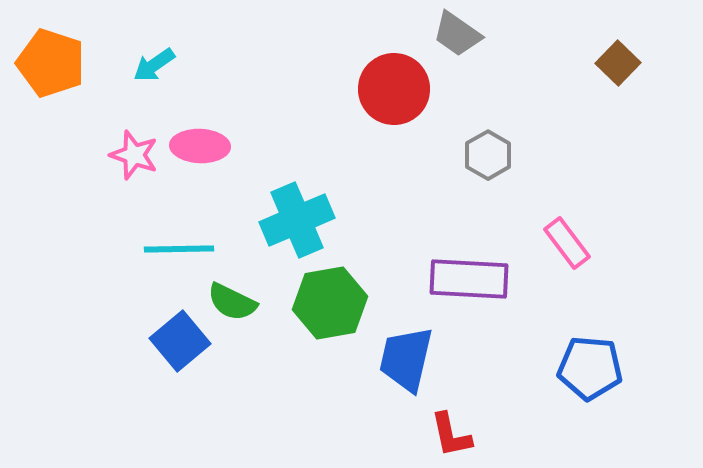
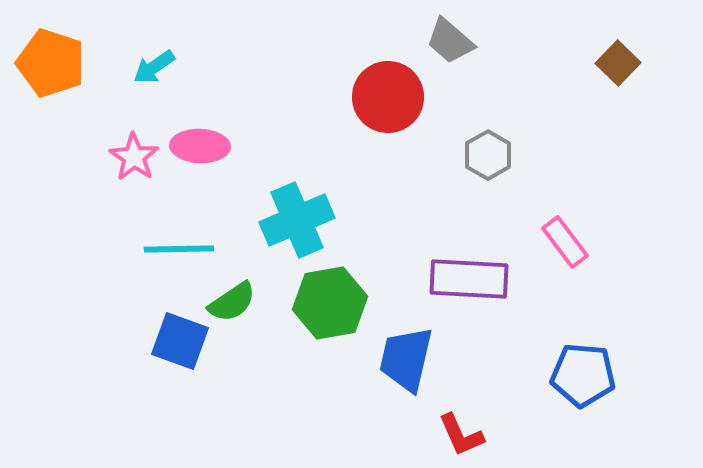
gray trapezoid: moved 7 px left, 7 px down; rotated 6 degrees clockwise
cyan arrow: moved 2 px down
red circle: moved 6 px left, 8 px down
pink star: moved 2 px down; rotated 15 degrees clockwise
pink rectangle: moved 2 px left, 1 px up
green semicircle: rotated 60 degrees counterclockwise
blue square: rotated 30 degrees counterclockwise
blue pentagon: moved 7 px left, 7 px down
red L-shape: moved 10 px right; rotated 12 degrees counterclockwise
